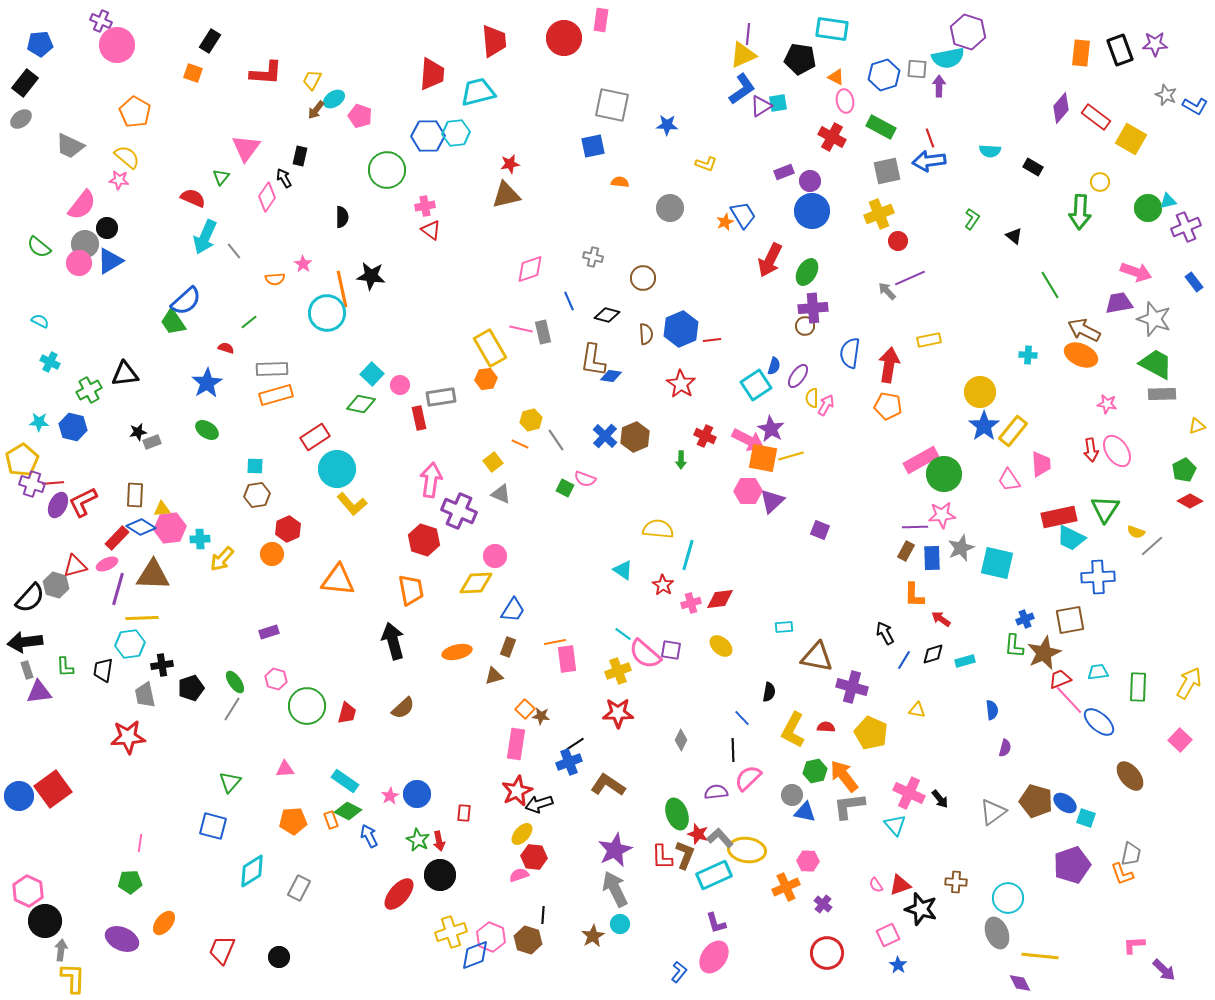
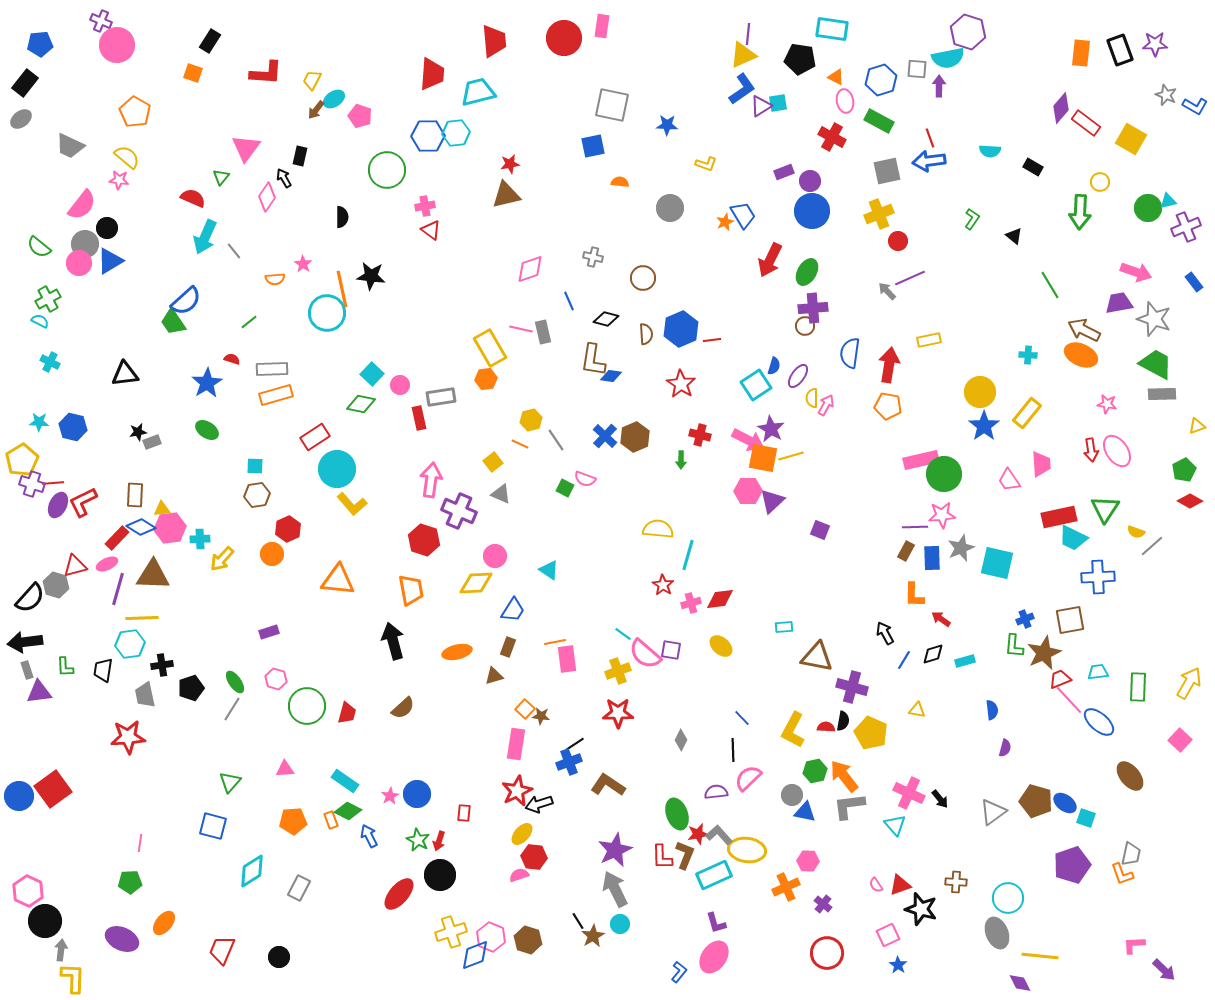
pink rectangle at (601, 20): moved 1 px right, 6 px down
blue hexagon at (884, 75): moved 3 px left, 5 px down
red rectangle at (1096, 117): moved 10 px left, 6 px down
green rectangle at (881, 127): moved 2 px left, 6 px up
black diamond at (607, 315): moved 1 px left, 4 px down
red semicircle at (226, 348): moved 6 px right, 11 px down
green cross at (89, 390): moved 41 px left, 91 px up
yellow rectangle at (1013, 431): moved 14 px right, 18 px up
red cross at (705, 436): moved 5 px left, 1 px up; rotated 10 degrees counterclockwise
pink rectangle at (921, 460): rotated 16 degrees clockwise
cyan trapezoid at (1071, 538): moved 2 px right
cyan triangle at (623, 570): moved 74 px left
black semicircle at (769, 692): moved 74 px right, 29 px down
red star at (698, 834): rotated 30 degrees counterclockwise
gray L-shape at (720, 838): moved 1 px left, 3 px up
red arrow at (439, 841): rotated 30 degrees clockwise
black line at (543, 915): moved 35 px right, 6 px down; rotated 36 degrees counterclockwise
